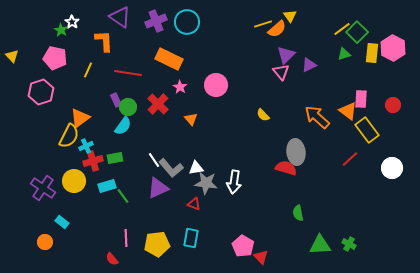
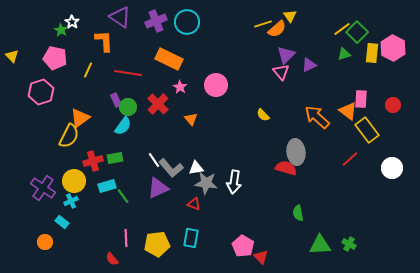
cyan cross at (86, 146): moved 15 px left, 55 px down
